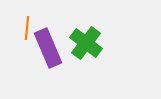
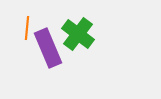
green cross: moved 8 px left, 9 px up
